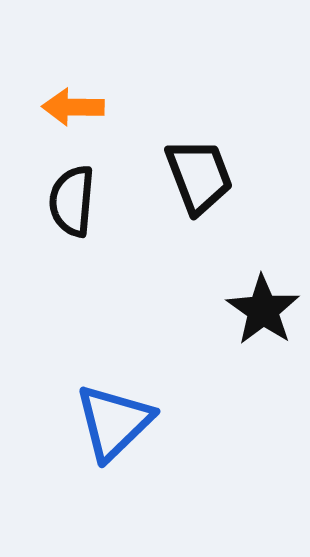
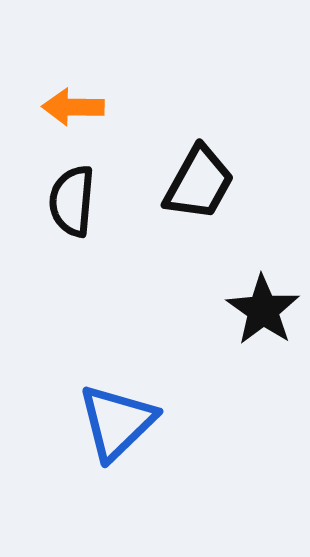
black trapezoid: moved 7 px down; rotated 50 degrees clockwise
blue triangle: moved 3 px right
